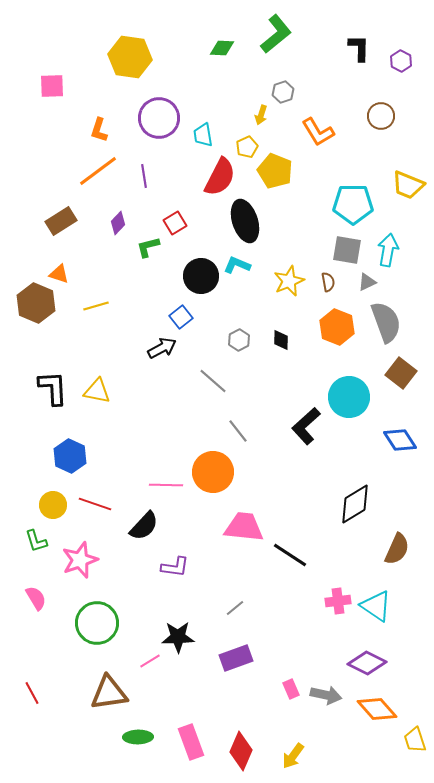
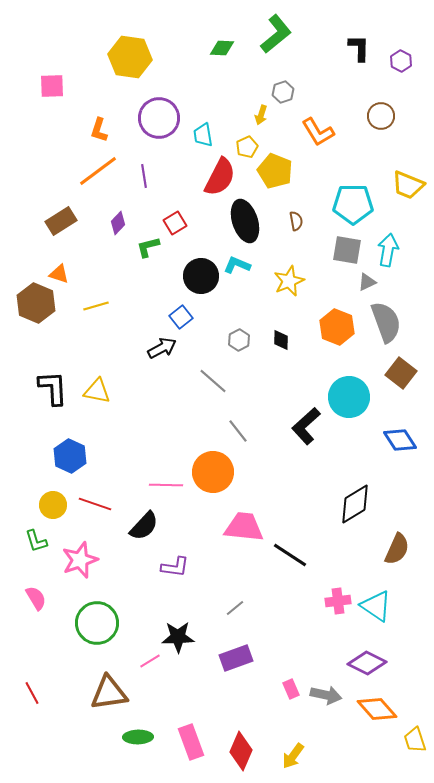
brown semicircle at (328, 282): moved 32 px left, 61 px up
